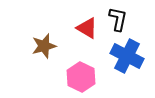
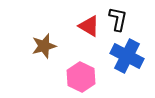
red triangle: moved 2 px right, 2 px up
